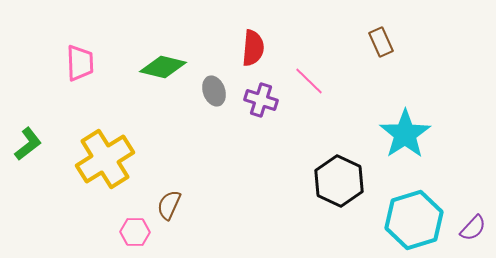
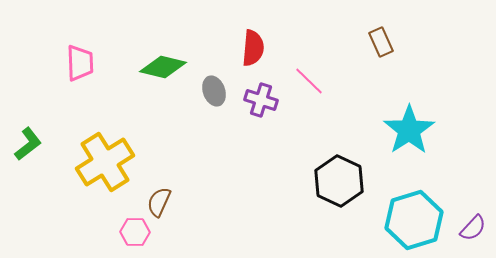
cyan star: moved 4 px right, 4 px up
yellow cross: moved 3 px down
brown semicircle: moved 10 px left, 3 px up
